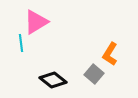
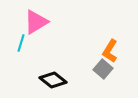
cyan line: rotated 24 degrees clockwise
orange L-shape: moved 3 px up
gray square: moved 9 px right, 5 px up
